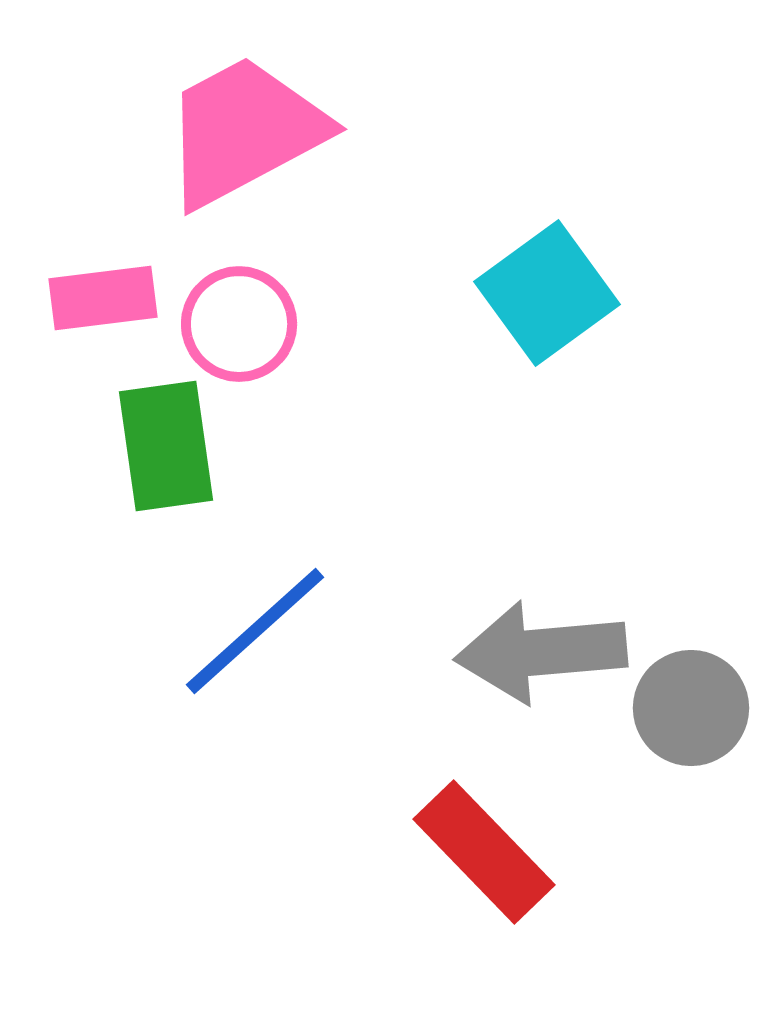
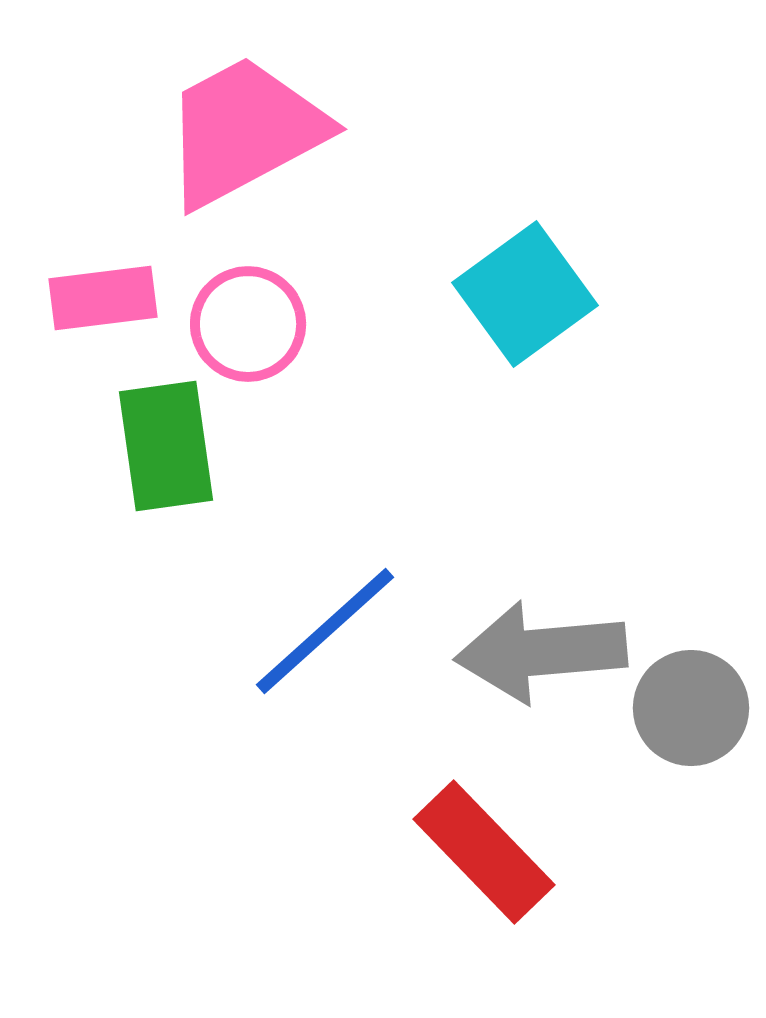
cyan square: moved 22 px left, 1 px down
pink circle: moved 9 px right
blue line: moved 70 px right
